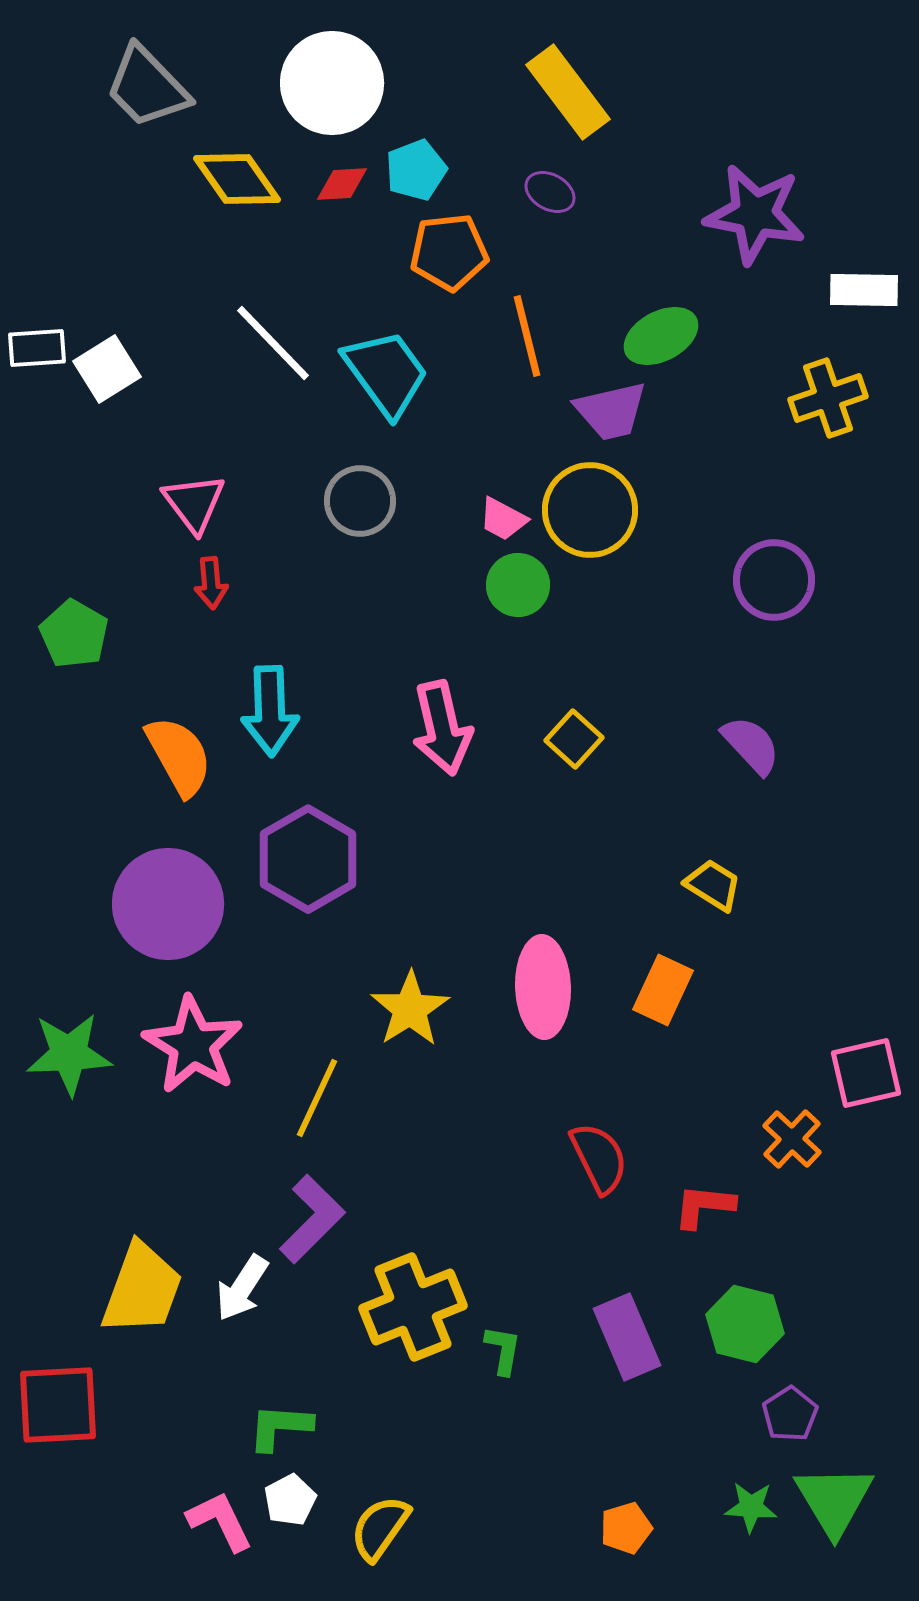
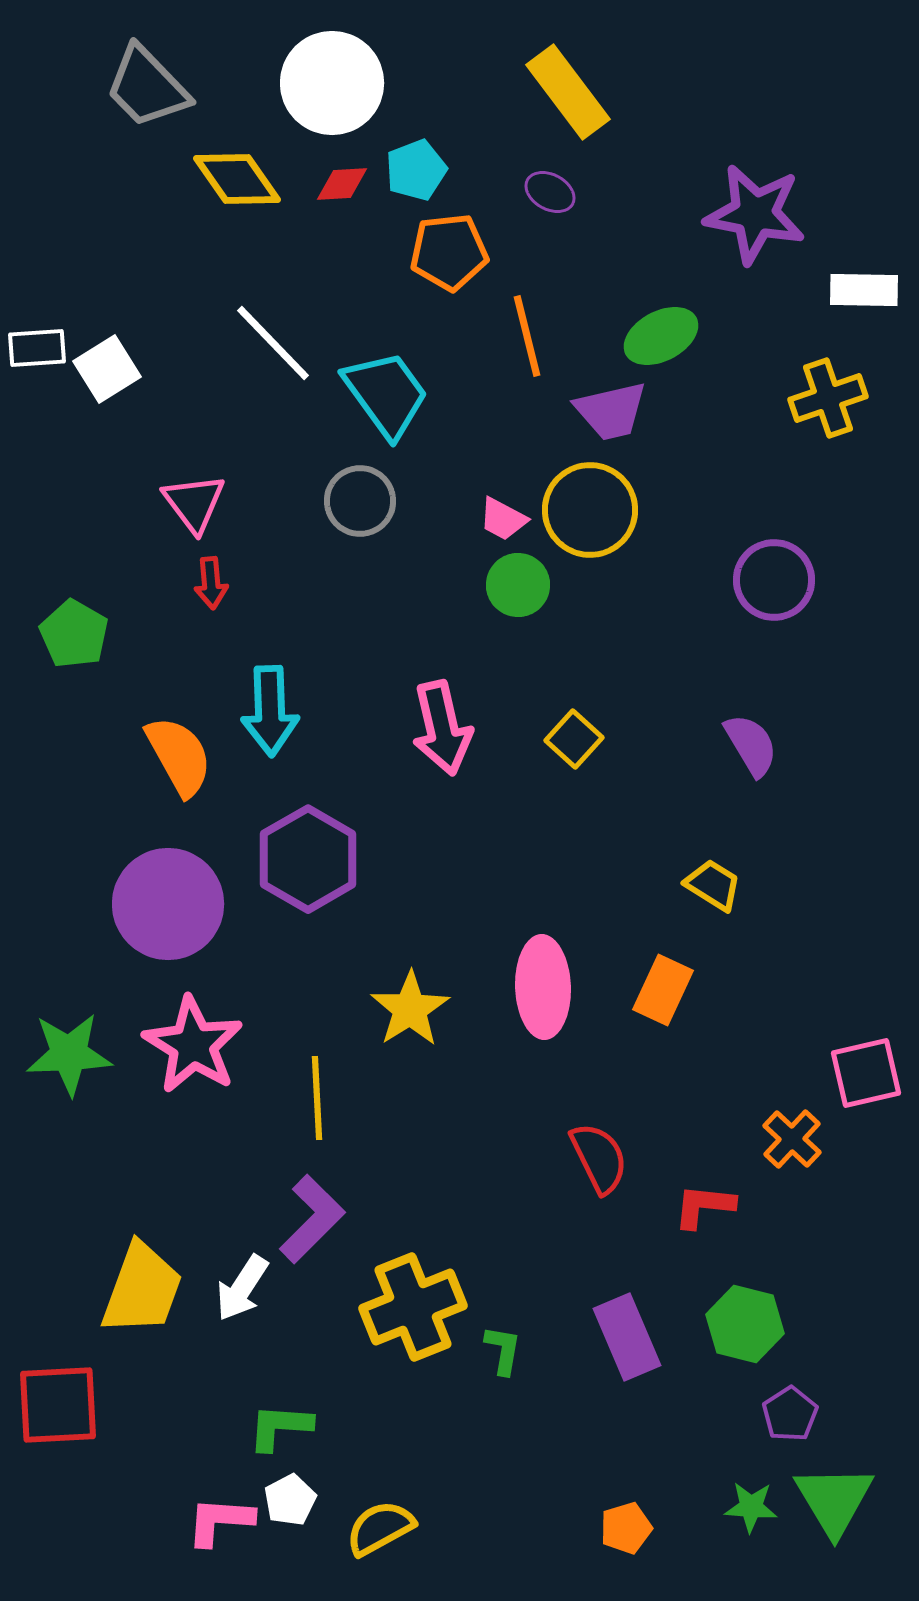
cyan trapezoid at (386, 373): moved 21 px down
purple semicircle at (751, 745): rotated 12 degrees clockwise
yellow line at (317, 1098): rotated 28 degrees counterclockwise
pink L-shape at (220, 1521): rotated 60 degrees counterclockwise
yellow semicircle at (380, 1528): rotated 26 degrees clockwise
